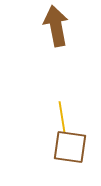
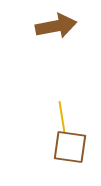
brown arrow: rotated 90 degrees clockwise
